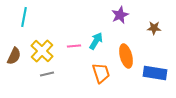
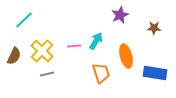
cyan line: moved 3 px down; rotated 36 degrees clockwise
